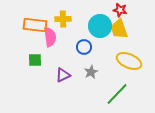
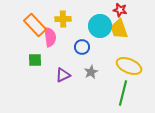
orange rectangle: rotated 40 degrees clockwise
blue circle: moved 2 px left
yellow ellipse: moved 5 px down
green line: moved 6 px right, 1 px up; rotated 30 degrees counterclockwise
